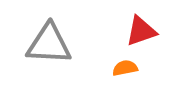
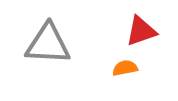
gray triangle: moved 1 px left
